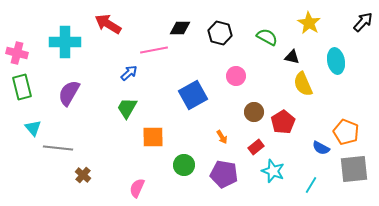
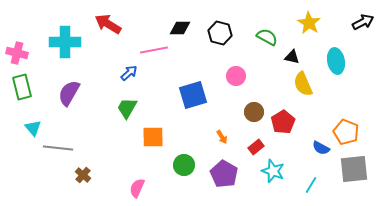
black arrow: rotated 20 degrees clockwise
blue square: rotated 12 degrees clockwise
purple pentagon: rotated 20 degrees clockwise
